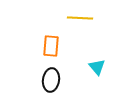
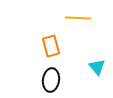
yellow line: moved 2 px left
orange rectangle: rotated 20 degrees counterclockwise
